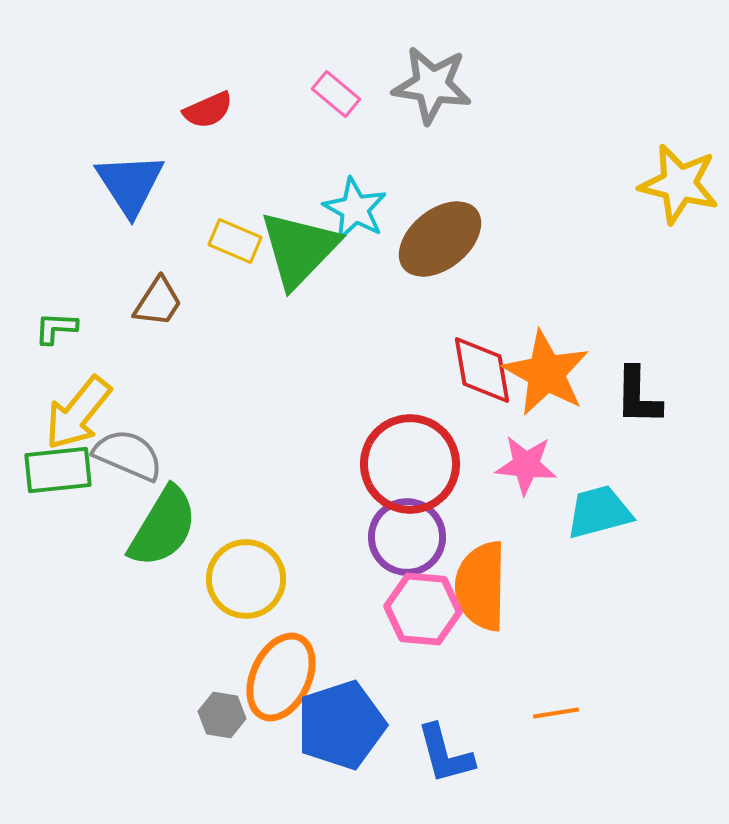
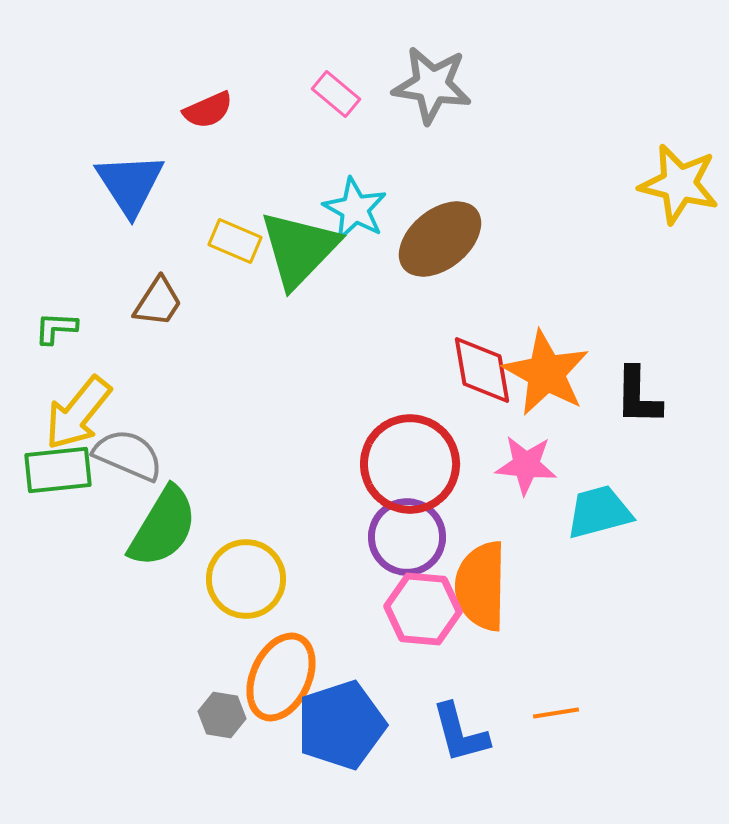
blue L-shape: moved 15 px right, 21 px up
